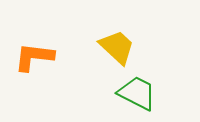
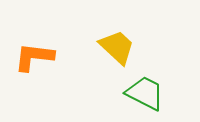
green trapezoid: moved 8 px right
